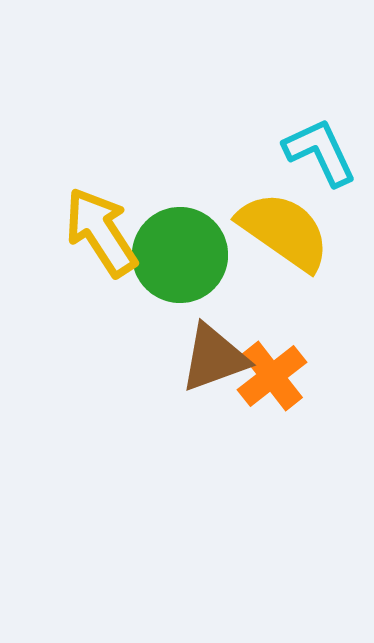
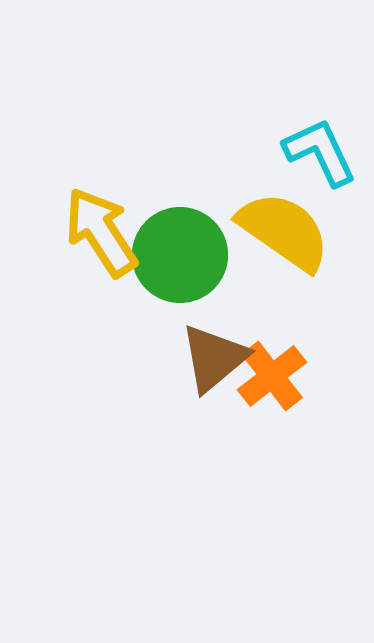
brown triangle: rotated 20 degrees counterclockwise
